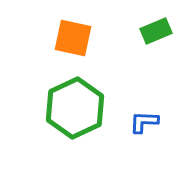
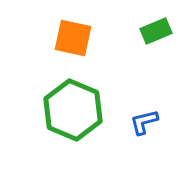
green hexagon: moved 2 px left, 2 px down; rotated 12 degrees counterclockwise
blue L-shape: rotated 16 degrees counterclockwise
